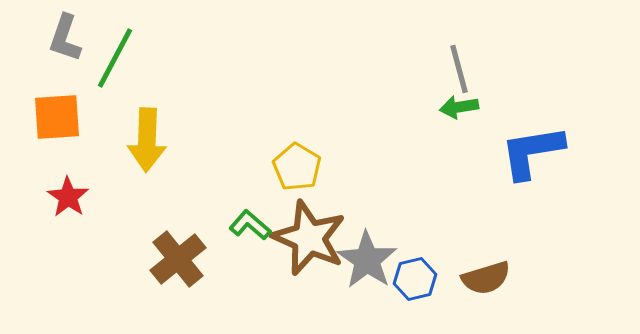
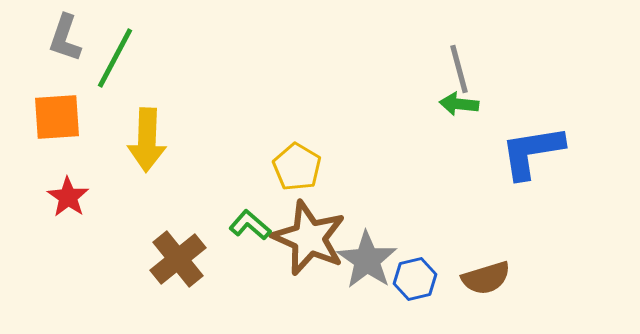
green arrow: moved 3 px up; rotated 15 degrees clockwise
